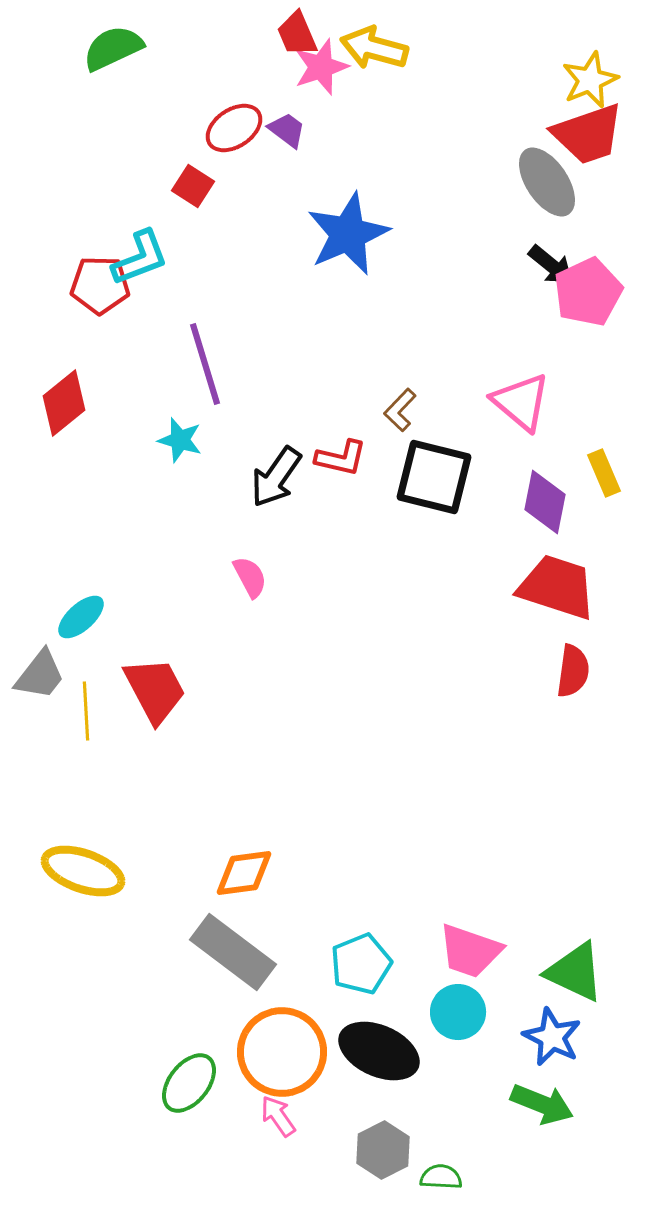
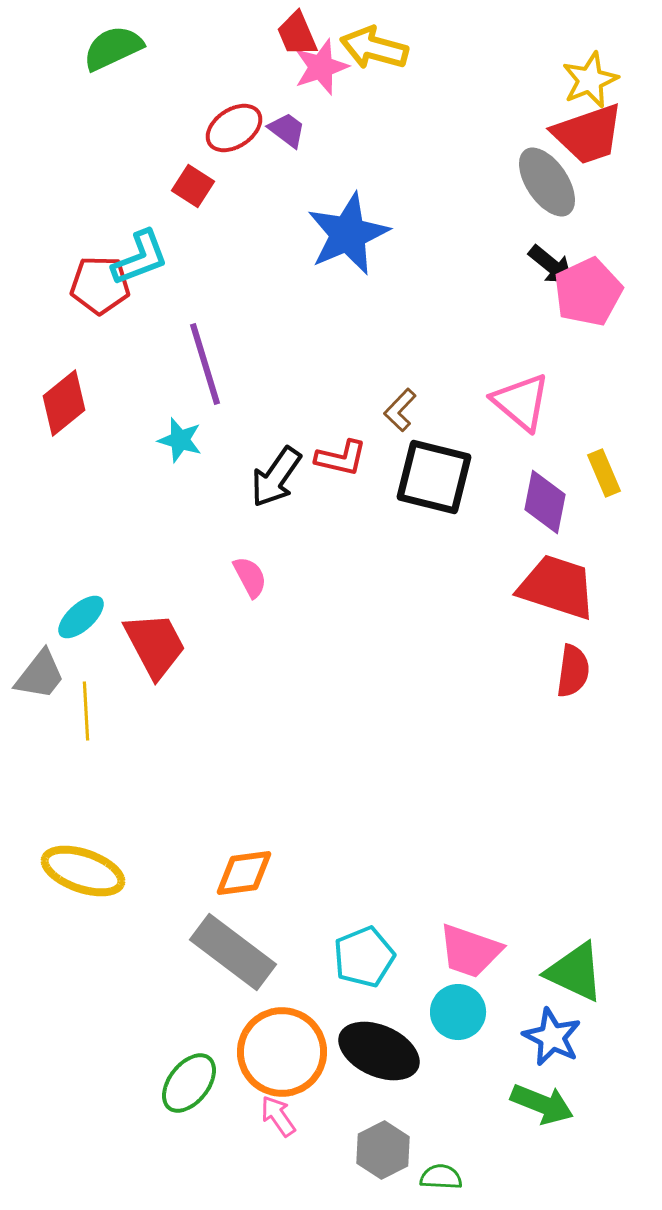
red trapezoid at (155, 690): moved 45 px up
cyan pentagon at (361, 964): moved 3 px right, 7 px up
